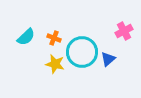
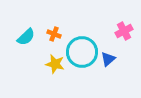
orange cross: moved 4 px up
